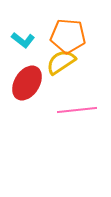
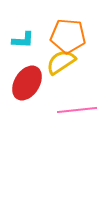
cyan L-shape: rotated 35 degrees counterclockwise
